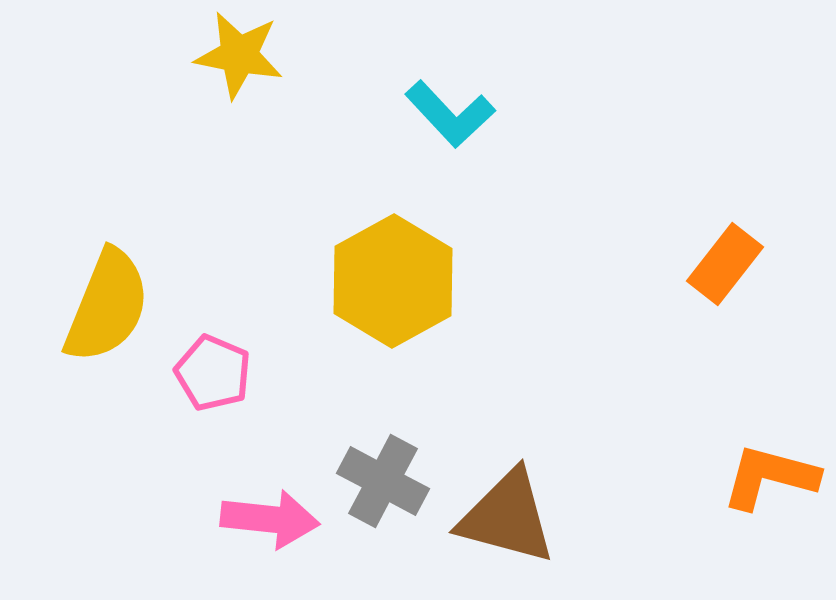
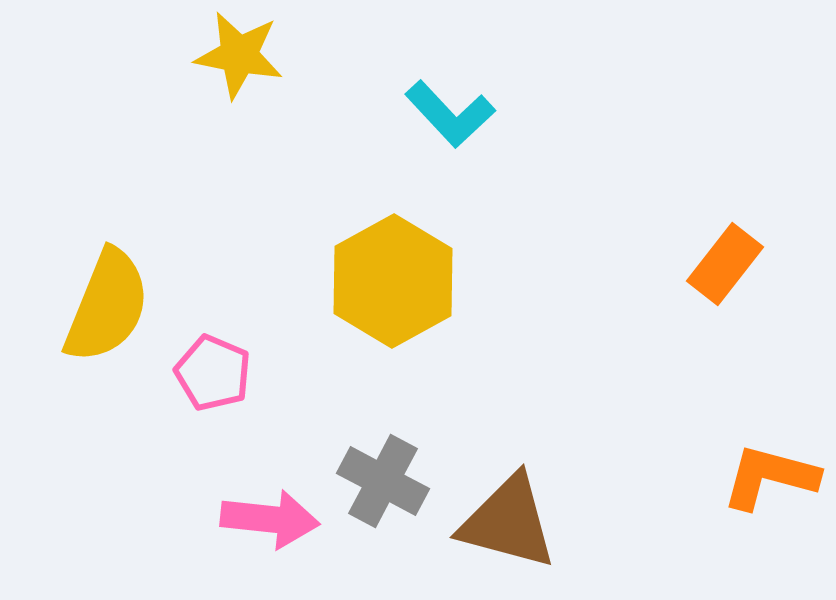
brown triangle: moved 1 px right, 5 px down
